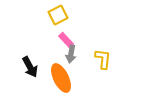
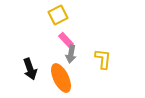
black arrow: moved 2 px down; rotated 10 degrees clockwise
